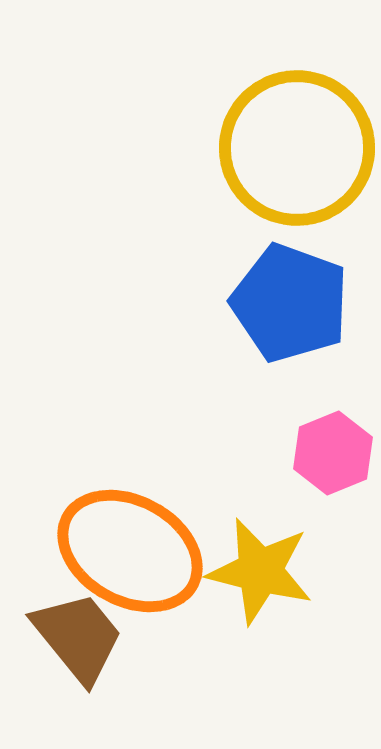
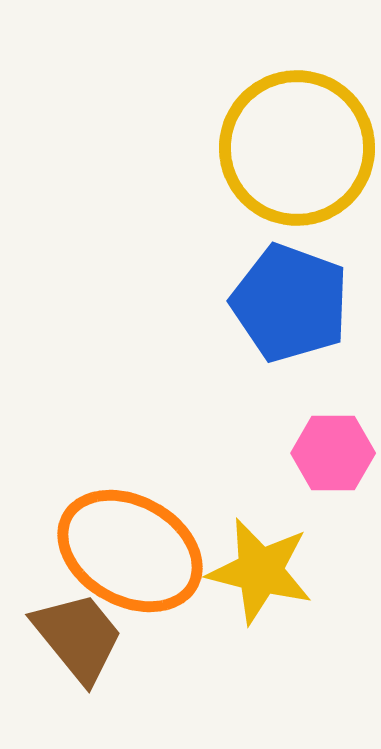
pink hexagon: rotated 22 degrees clockwise
